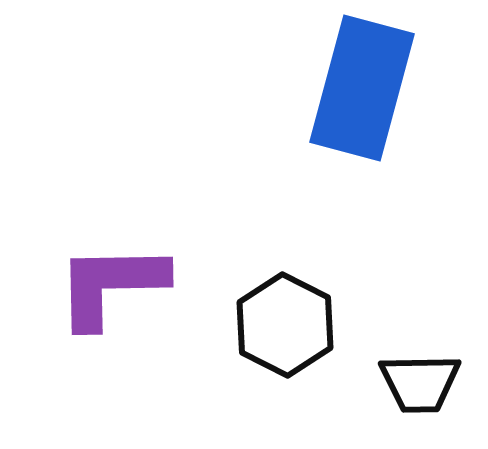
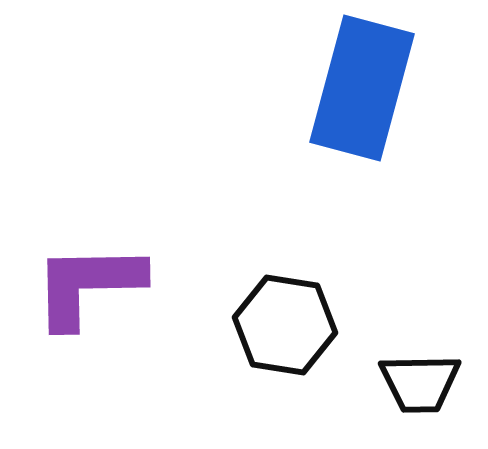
purple L-shape: moved 23 px left
black hexagon: rotated 18 degrees counterclockwise
